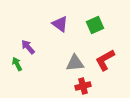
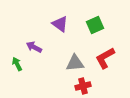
purple arrow: moved 6 px right; rotated 21 degrees counterclockwise
red L-shape: moved 2 px up
